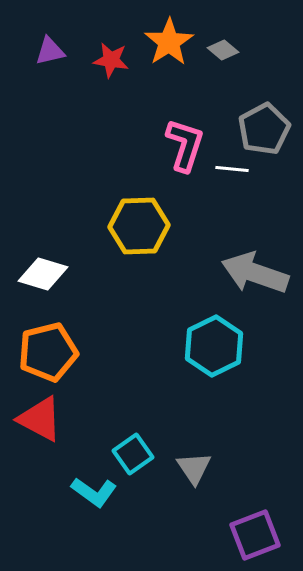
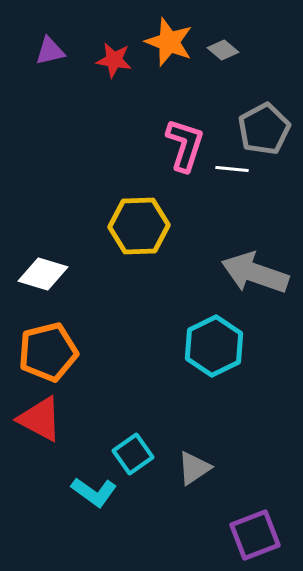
orange star: rotated 18 degrees counterclockwise
red star: moved 3 px right
gray triangle: rotated 30 degrees clockwise
